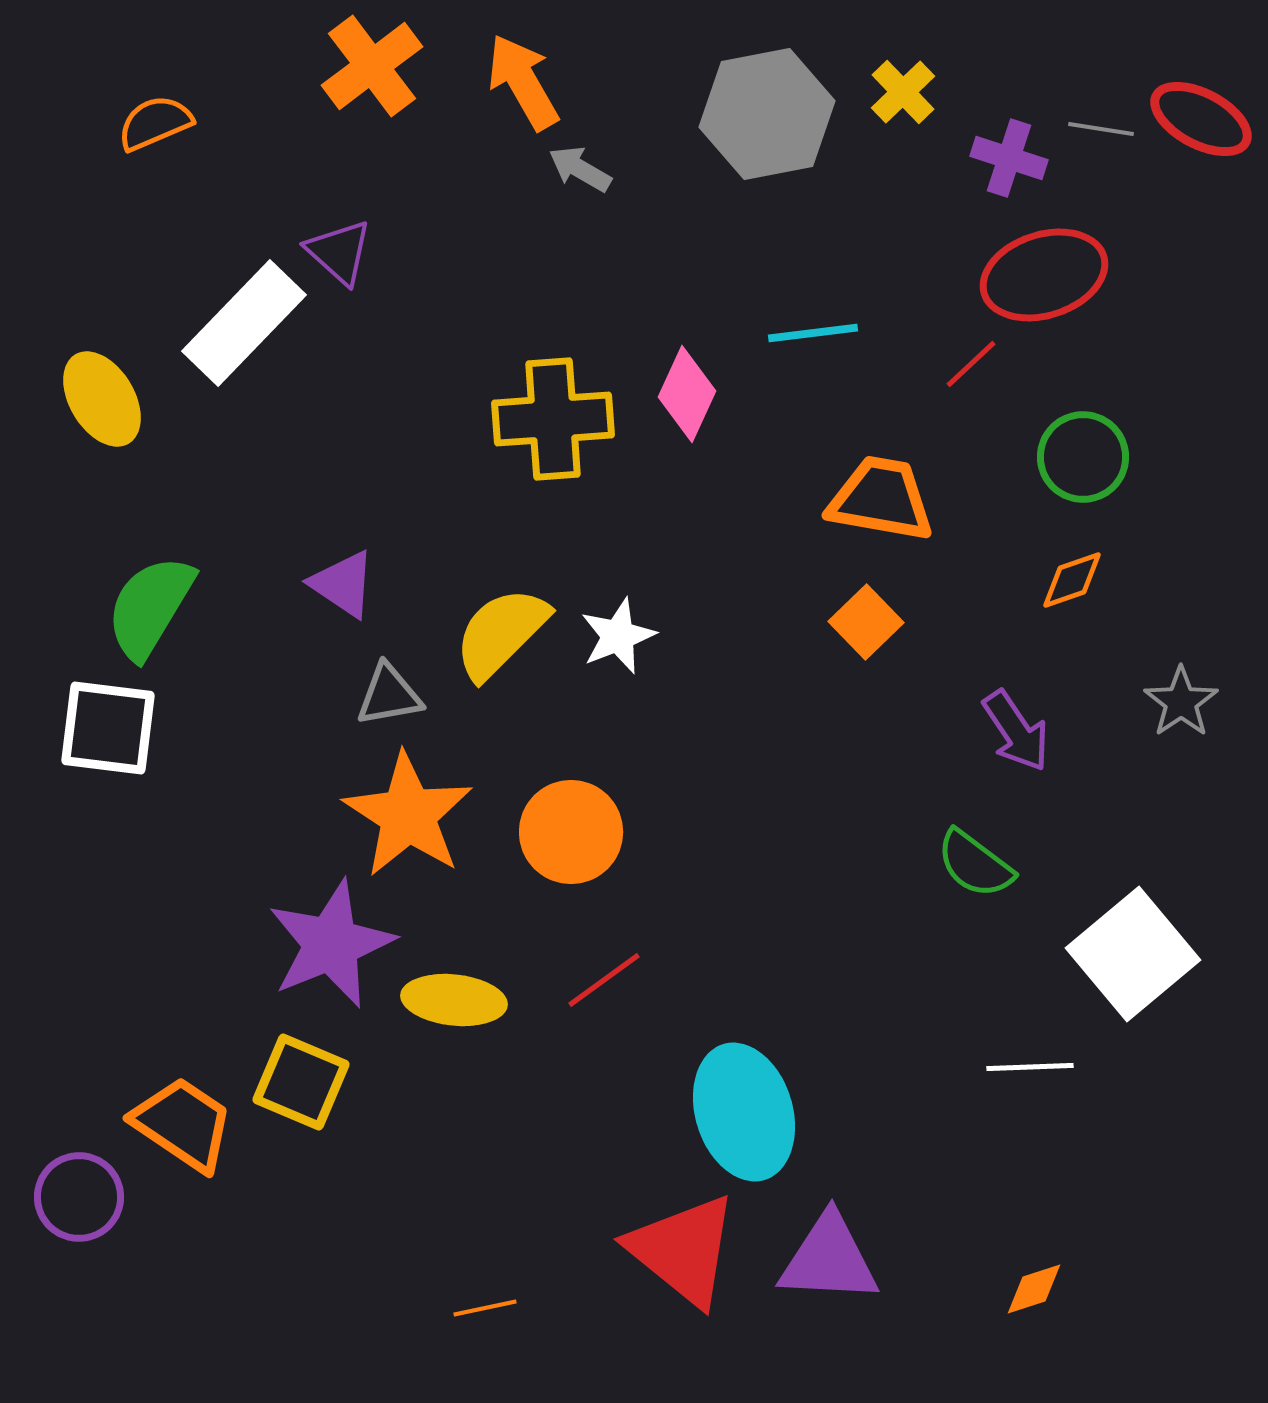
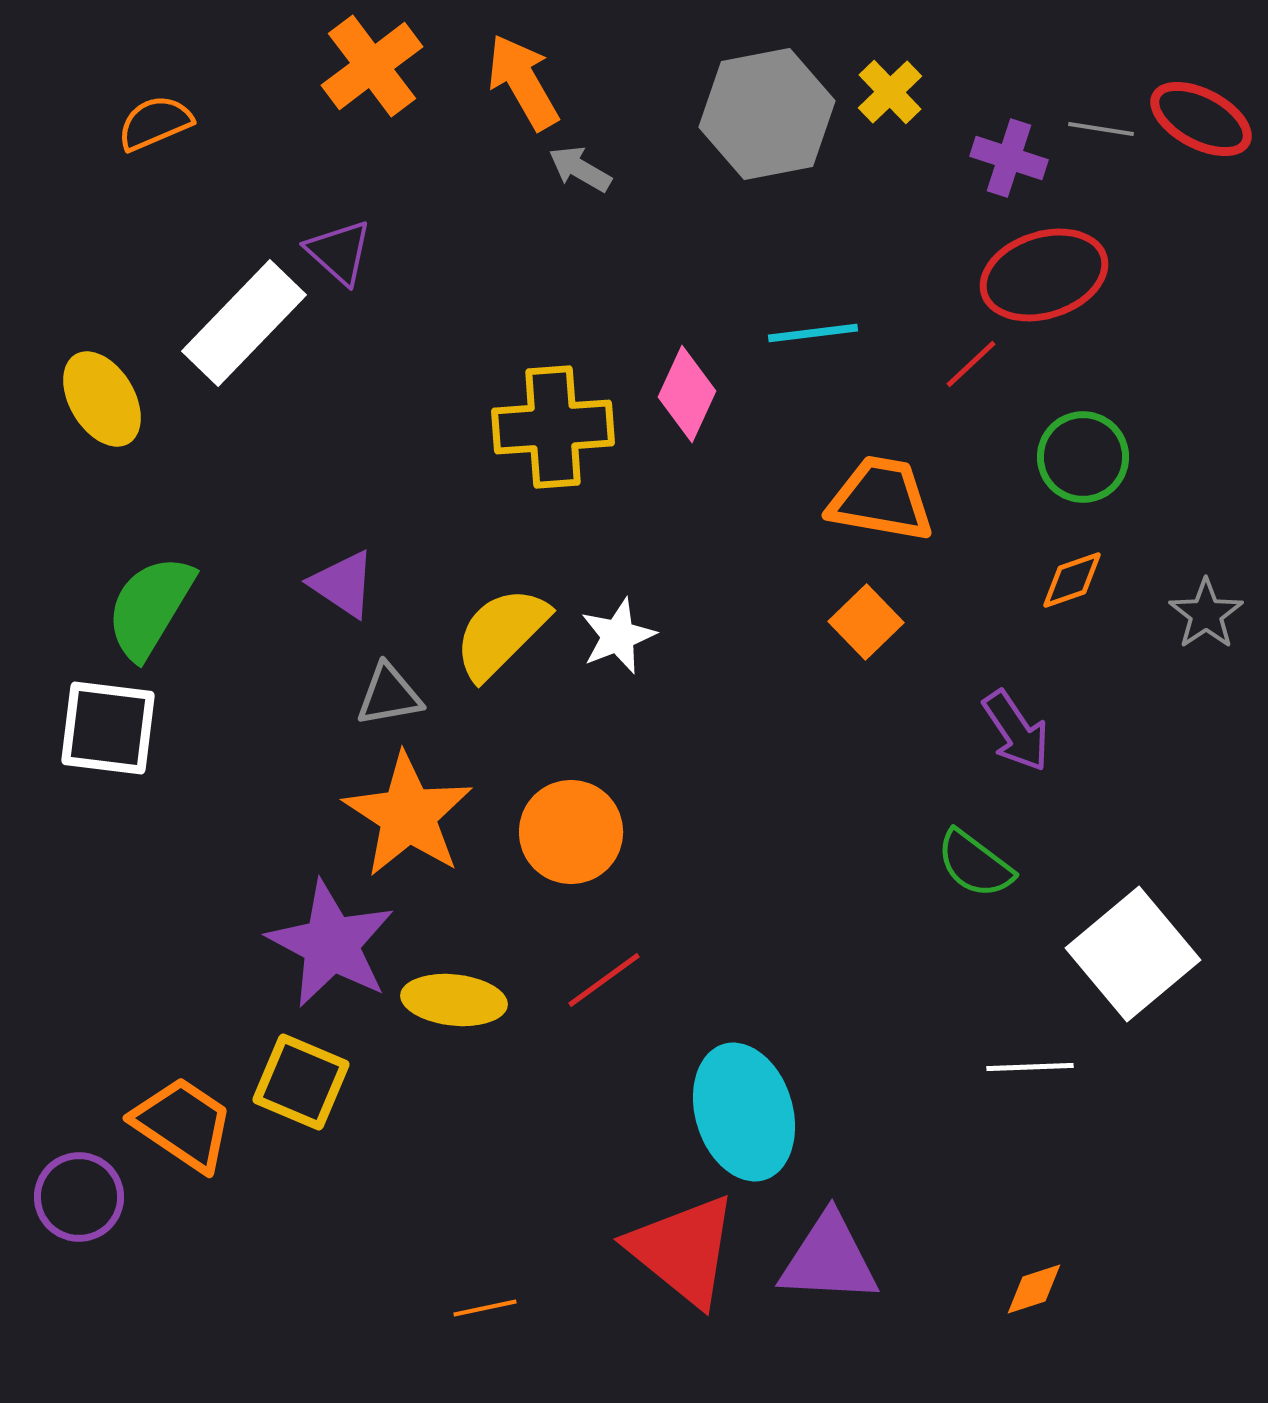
yellow cross at (903, 92): moved 13 px left
yellow cross at (553, 419): moved 8 px down
gray star at (1181, 702): moved 25 px right, 88 px up
purple star at (331, 944): rotated 22 degrees counterclockwise
